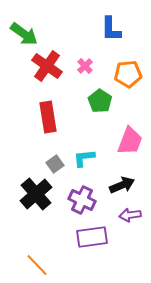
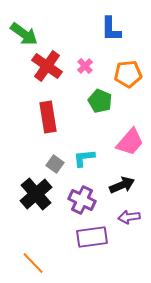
green pentagon: rotated 10 degrees counterclockwise
pink trapezoid: moved 1 px down; rotated 20 degrees clockwise
gray square: rotated 18 degrees counterclockwise
purple arrow: moved 1 px left, 2 px down
orange line: moved 4 px left, 2 px up
